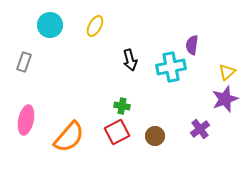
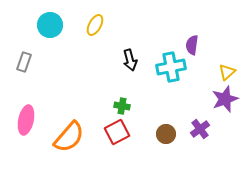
yellow ellipse: moved 1 px up
brown circle: moved 11 px right, 2 px up
